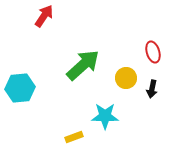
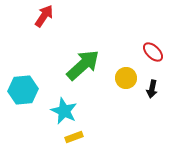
red ellipse: rotated 30 degrees counterclockwise
cyan hexagon: moved 3 px right, 2 px down
cyan star: moved 41 px left, 5 px up; rotated 24 degrees clockwise
